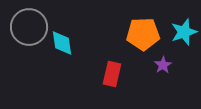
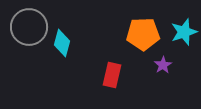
cyan diamond: rotated 24 degrees clockwise
red rectangle: moved 1 px down
